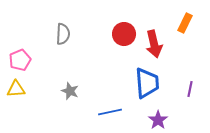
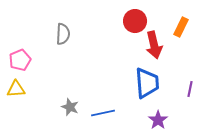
orange rectangle: moved 4 px left, 4 px down
red circle: moved 11 px right, 13 px up
red arrow: moved 1 px down
gray star: moved 16 px down
blue line: moved 7 px left, 1 px down
